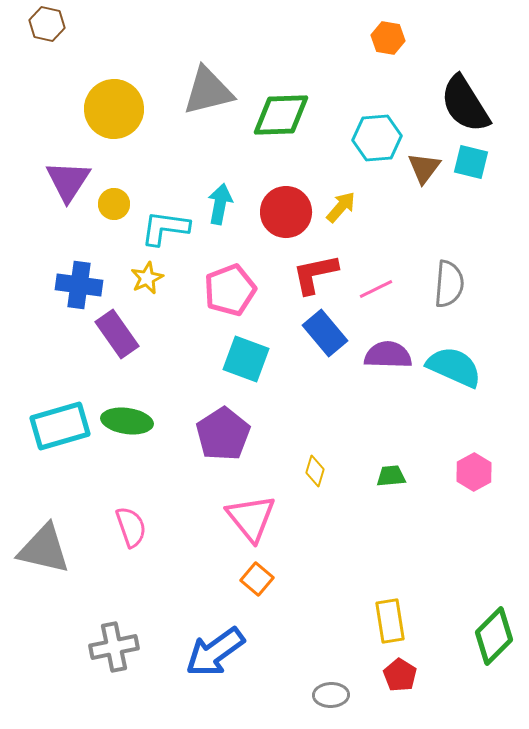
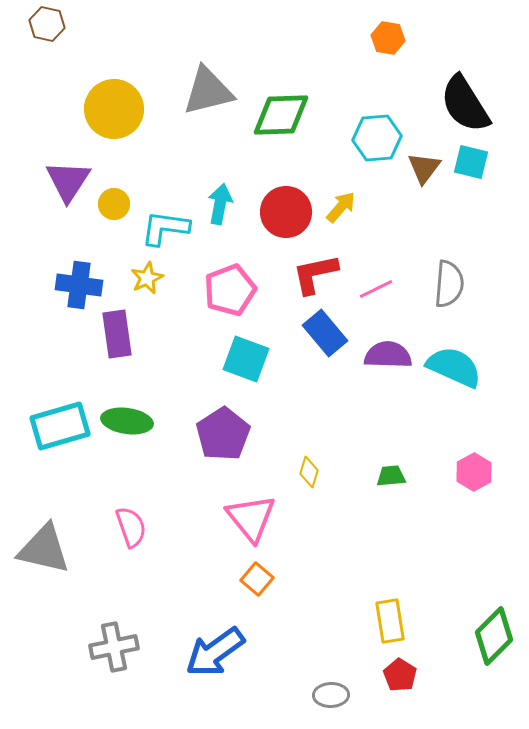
purple rectangle at (117, 334): rotated 27 degrees clockwise
yellow diamond at (315, 471): moved 6 px left, 1 px down
